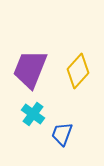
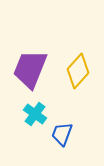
cyan cross: moved 2 px right
